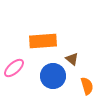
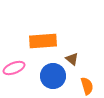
pink ellipse: rotated 20 degrees clockwise
